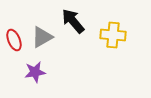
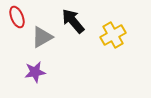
yellow cross: rotated 35 degrees counterclockwise
red ellipse: moved 3 px right, 23 px up
